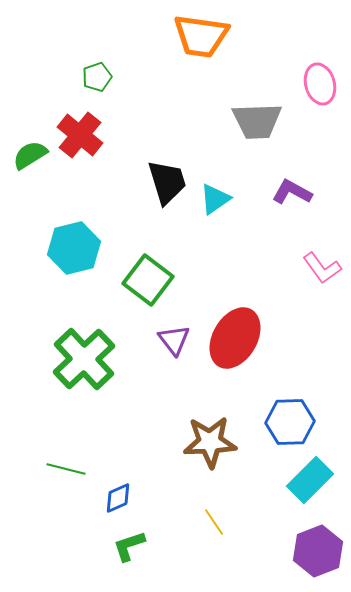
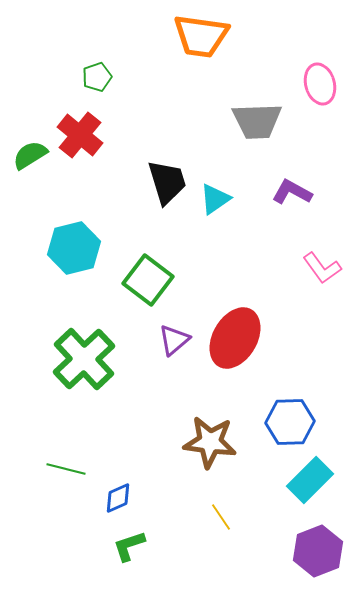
purple triangle: rotated 28 degrees clockwise
brown star: rotated 10 degrees clockwise
yellow line: moved 7 px right, 5 px up
